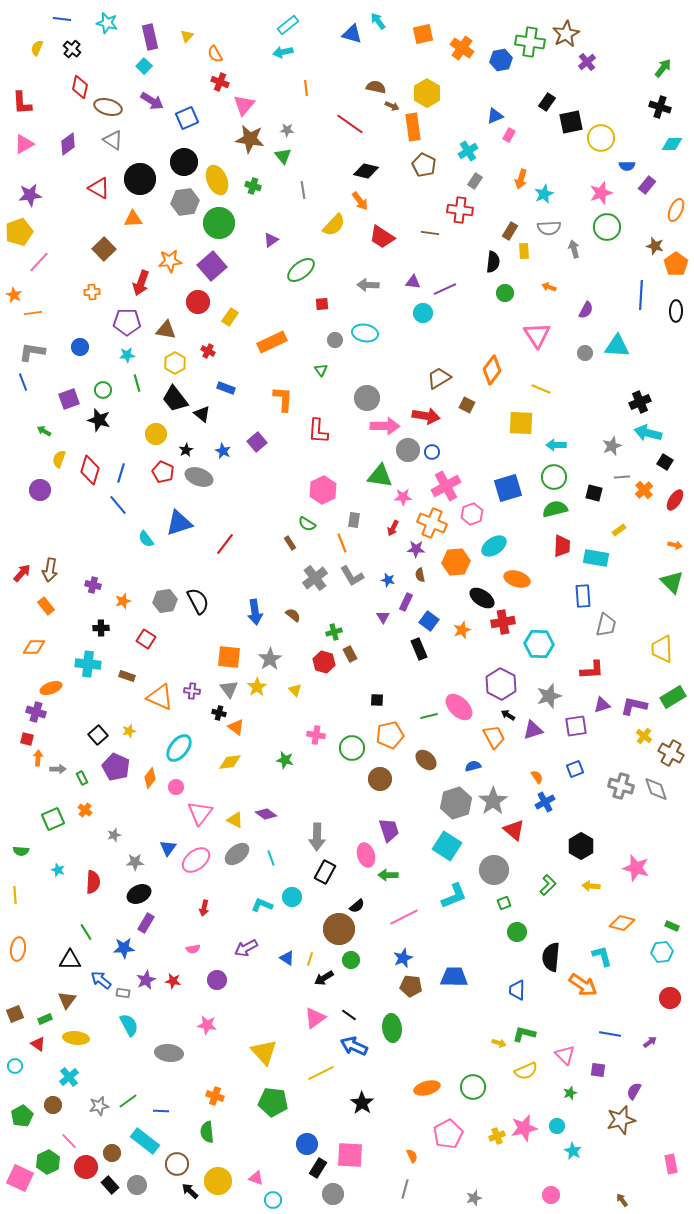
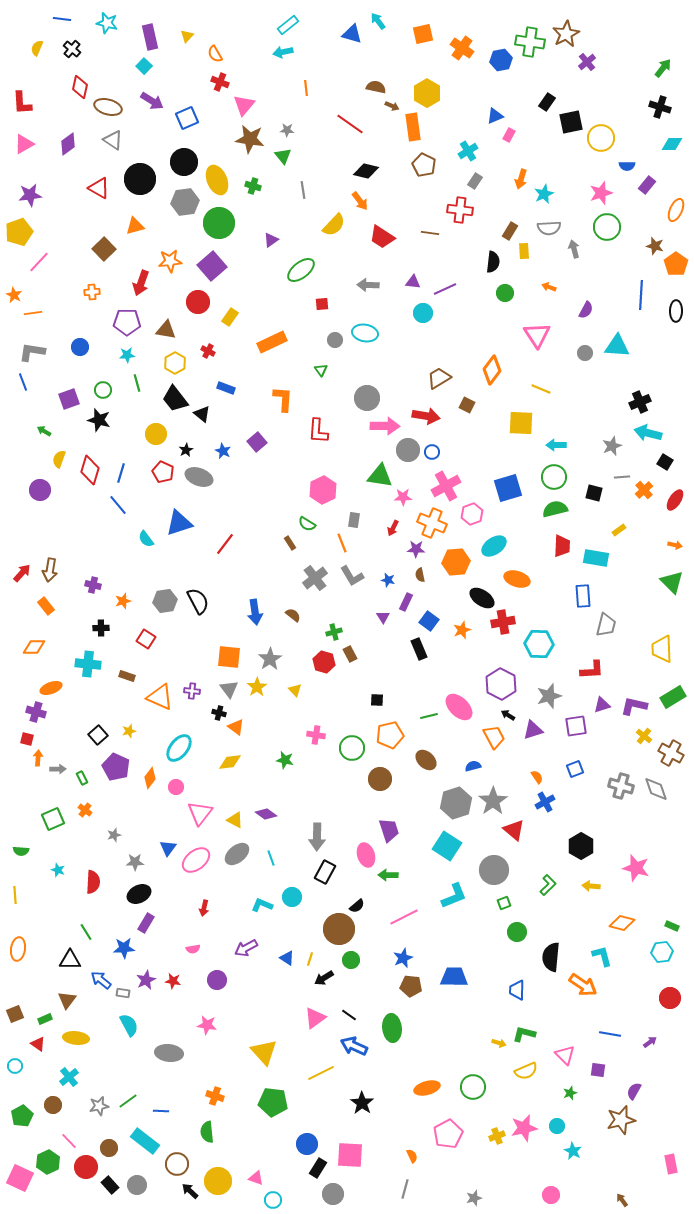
orange triangle at (133, 219): moved 2 px right, 7 px down; rotated 12 degrees counterclockwise
brown circle at (112, 1153): moved 3 px left, 5 px up
